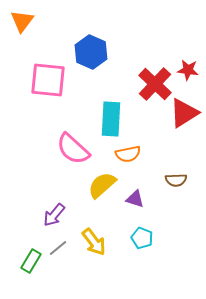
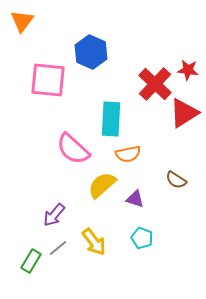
brown semicircle: rotated 35 degrees clockwise
